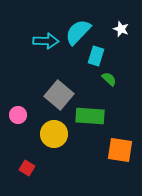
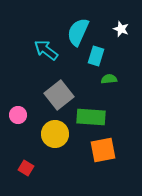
cyan semicircle: rotated 20 degrees counterclockwise
cyan arrow: moved 9 px down; rotated 145 degrees counterclockwise
green semicircle: rotated 49 degrees counterclockwise
gray square: rotated 12 degrees clockwise
green rectangle: moved 1 px right, 1 px down
yellow circle: moved 1 px right
orange square: moved 17 px left; rotated 20 degrees counterclockwise
red square: moved 1 px left
